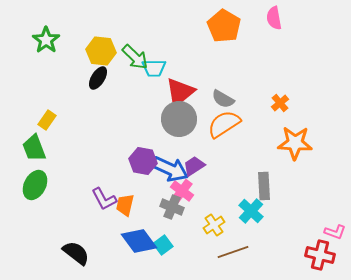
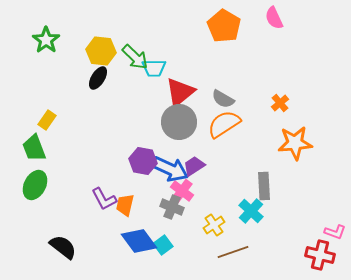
pink semicircle: rotated 15 degrees counterclockwise
gray circle: moved 3 px down
orange star: rotated 8 degrees counterclockwise
black semicircle: moved 13 px left, 6 px up
